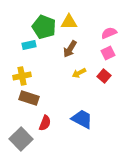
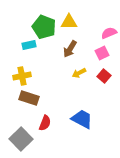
pink square: moved 6 px left
